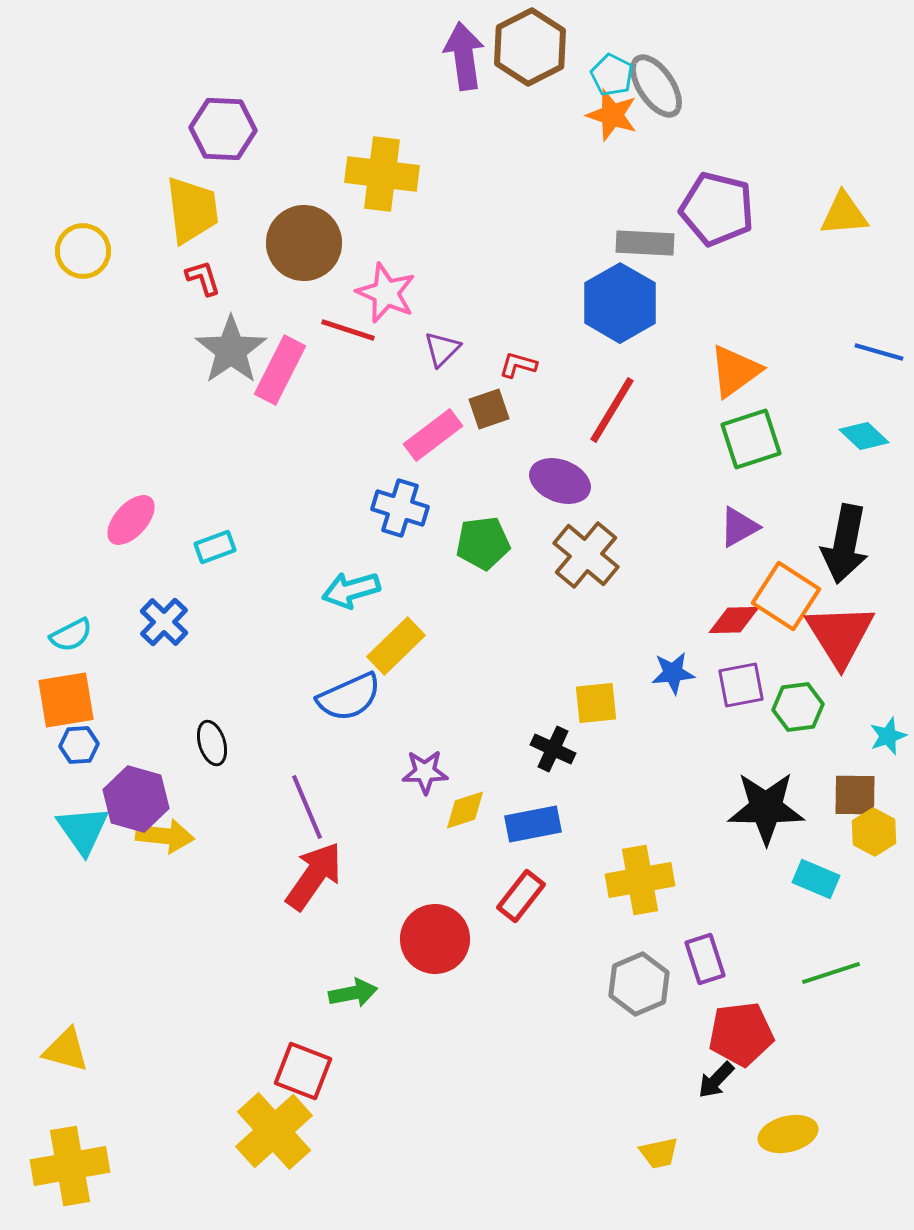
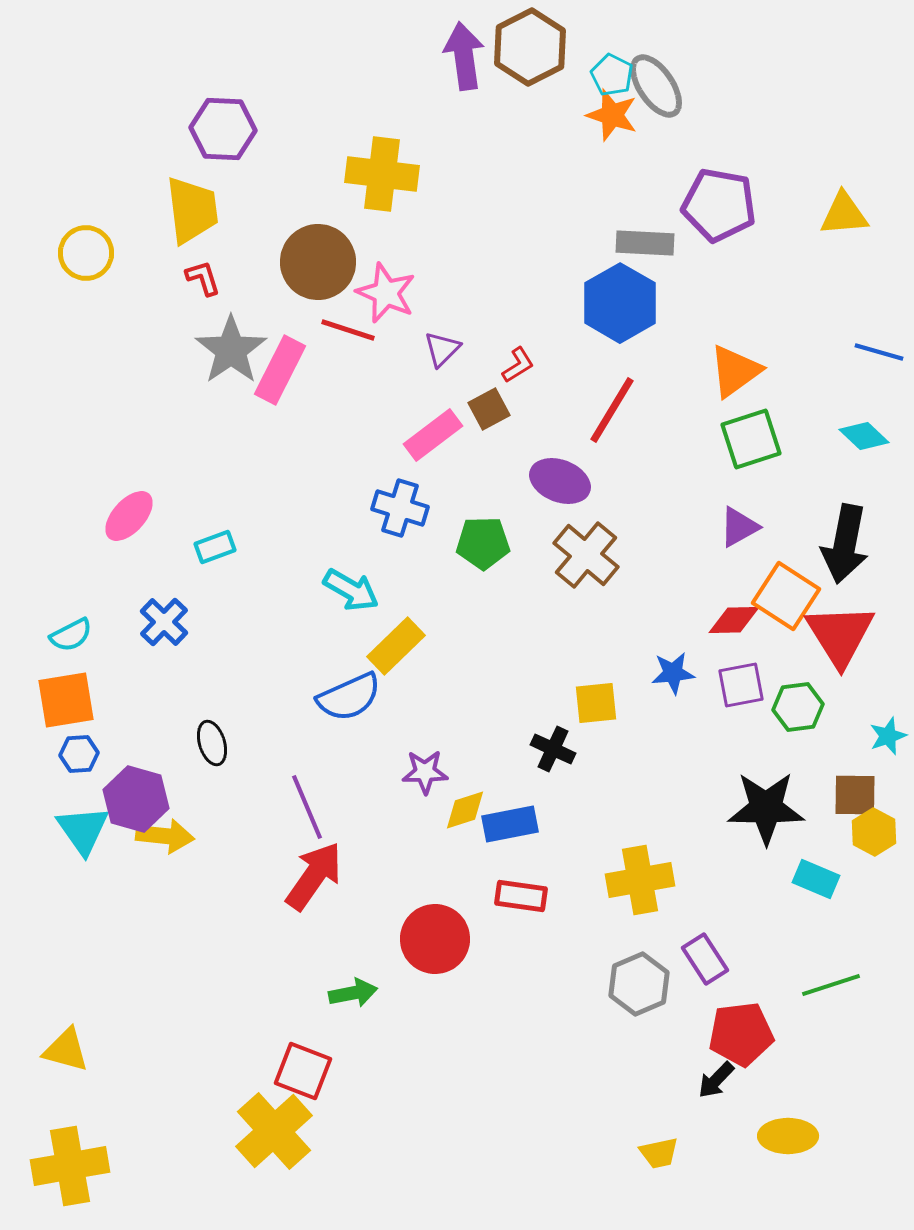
purple pentagon at (717, 209): moved 2 px right, 4 px up; rotated 4 degrees counterclockwise
brown circle at (304, 243): moved 14 px right, 19 px down
yellow circle at (83, 251): moved 3 px right, 2 px down
red L-shape at (518, 365): rotated 132 degrees clockwise
brown square at (489, 409): rotated 9 degrees counterclockwise
pink ellipse at (131, 520): moved 2 px left, 4 px up
green pentagon at (483, 543): rotated 6 degrees clockwise
cyan arrow at (351, 590): rotated 134 degrees counterclockwise
blue hexagon at (79, 745): moved 9 px down
blue rectangle at (533, 824): moved 23 px left
red rectangle at (521, 896): rotated 60 degrees clockwise
purple rectangle at (705, 959): rotated 15 degrees counterclockwise
green line at (831, 973): moved 12 px down
yellow ellipse at (788, 1134): moved 2 px down; rotated 14 degrees clockwise
